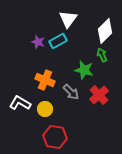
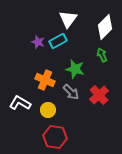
white diamond: moved 4 px up
green star: moved 9 px left, 1 px up
yellow circle: moved 3 px right, 1 px down
